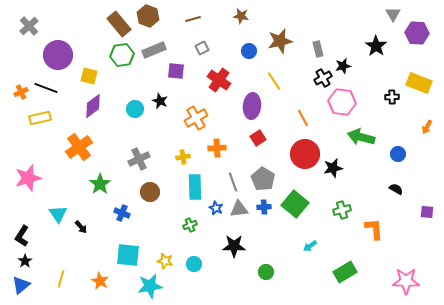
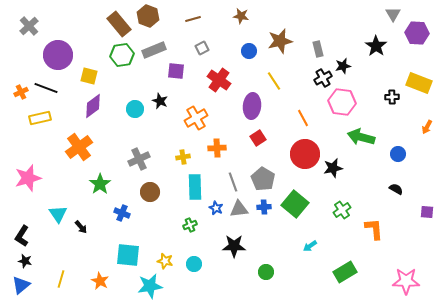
green cross at (342, 210): rotated 18 degrees counterclockwise
black star at (25, 261): rotated 24 degrees counterclockwise
